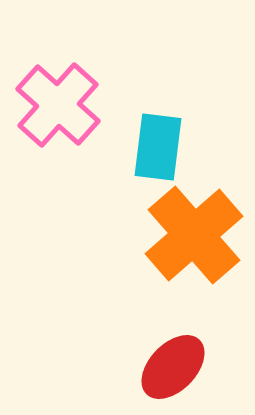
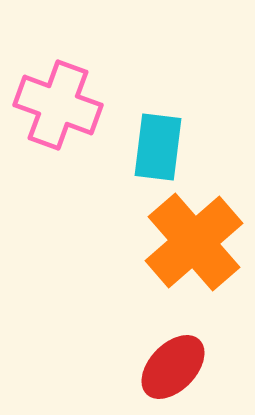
pink cross: rotated 22 degrees counterclockwise
orange cross: moved 7 px down
